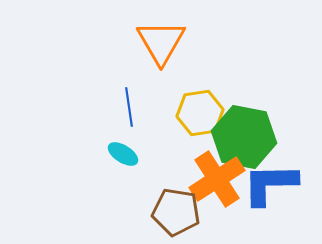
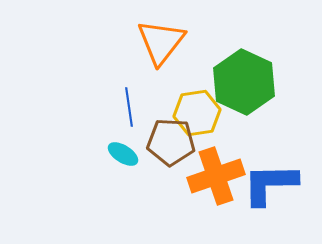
orange triangle: rotated 8 degrees clockwise
yellow hexagon: moved 3 px left
green hexagon: moved 55 px up; rotated 14 degrees clockwise
orange cross: moved 1 px left, 3 px up; rotated 14 degrees clockwise
brown pentagon: moved 5 px left, 70 px up; rotated 6 degrees counterclockwise
